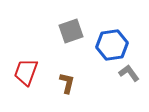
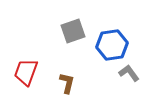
gray square: moved 2 px right
